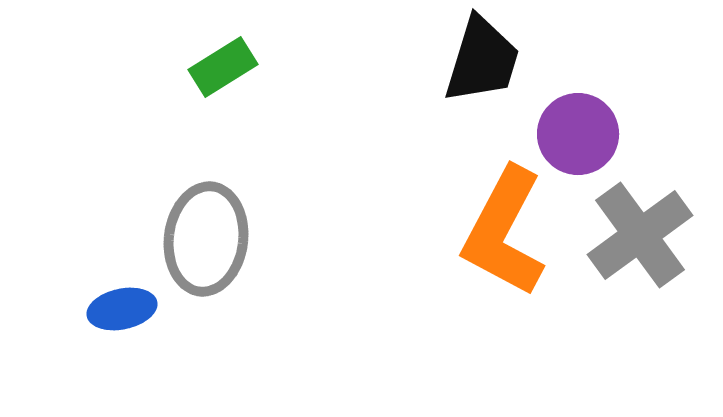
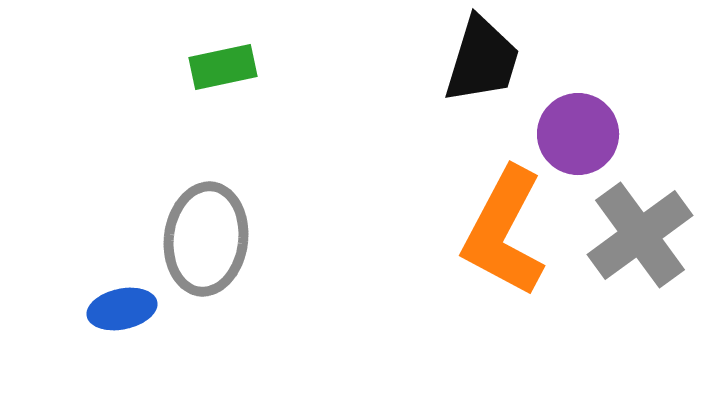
green rectangle: rotated 20 degrees clockwise
